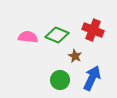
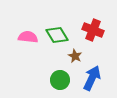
green diamond: rotated 35 degrees clockwise
